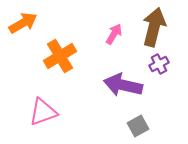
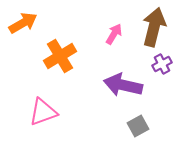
purple cross: moved 3 px right
